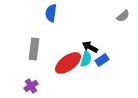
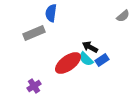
gray rectangle: moved 16 px up; rotated 60 degrees clockwise
cyan semicircle: rotated 119 degrees clockwise
purple cross: moved 3 px right
